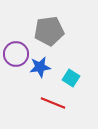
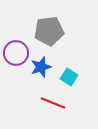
purple circle: moved 1 px up
blue star: moved 1 px right; rotated 10 degrees counterclockwise
cyan square: moved 2 px left, 1 px up
